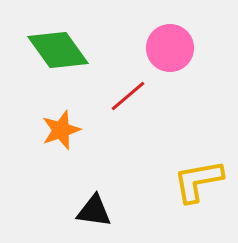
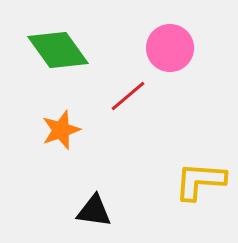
yellow L-shape: moved 2 px right; rotated 14 degrees clockwise
